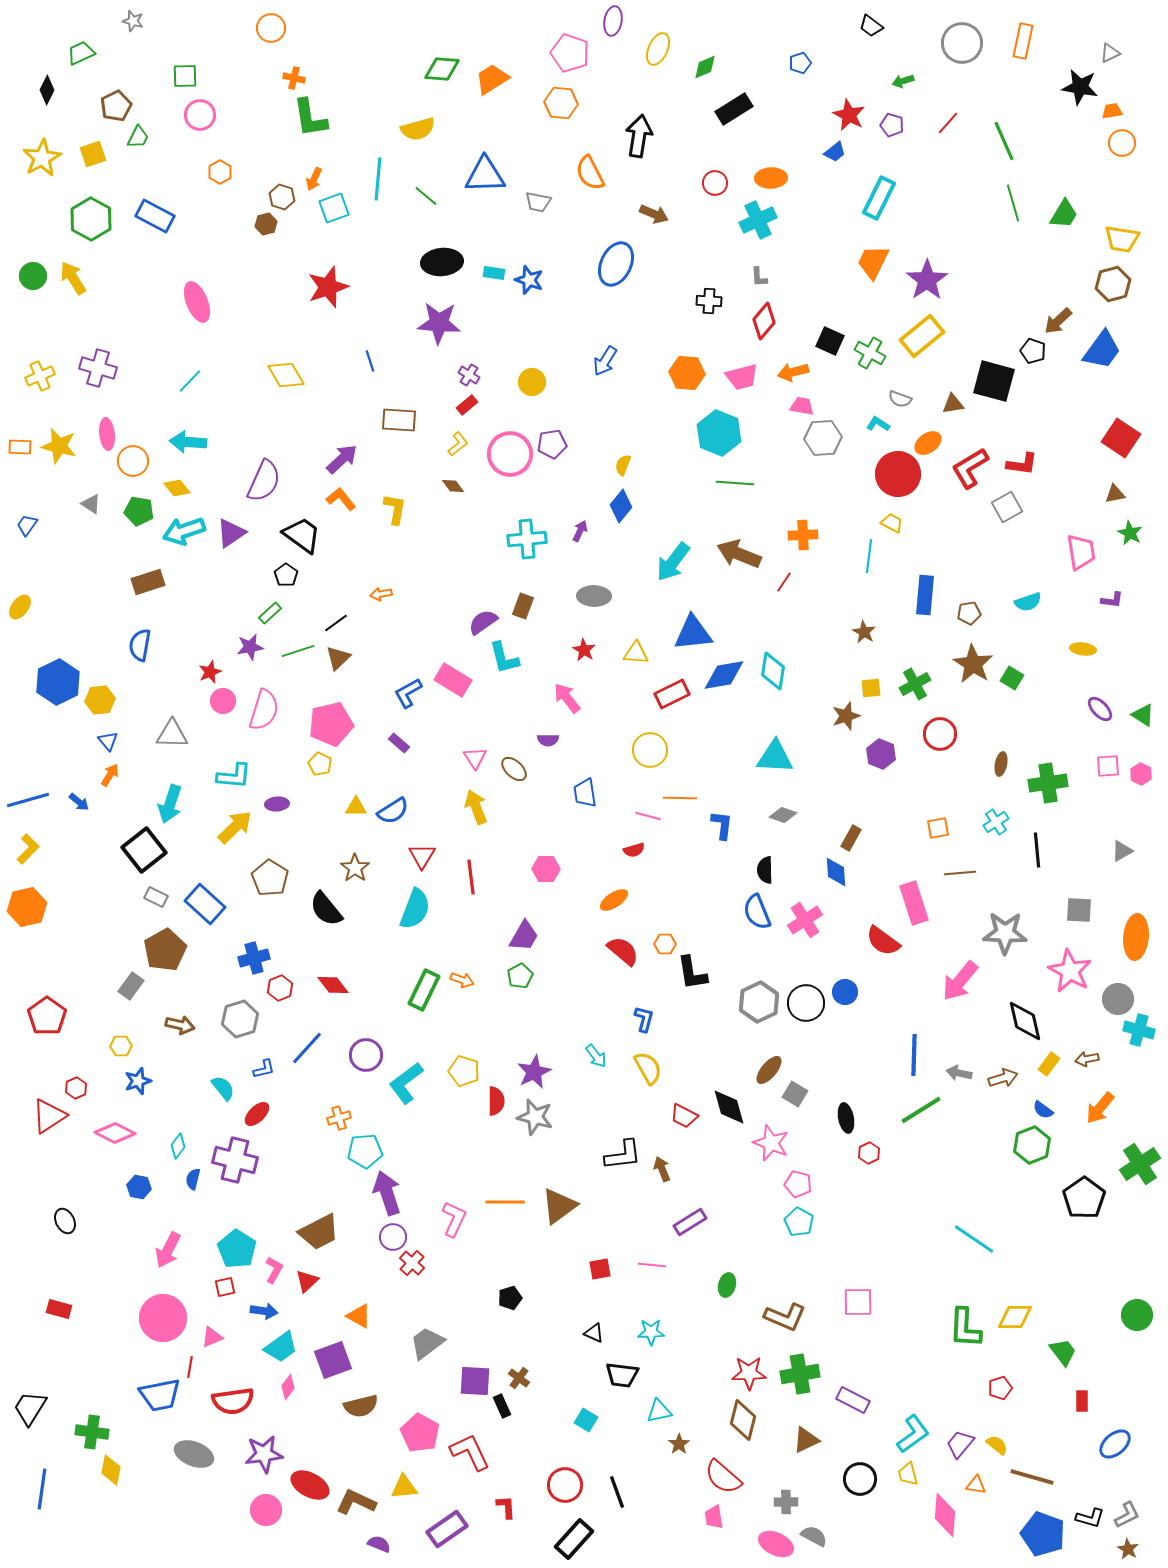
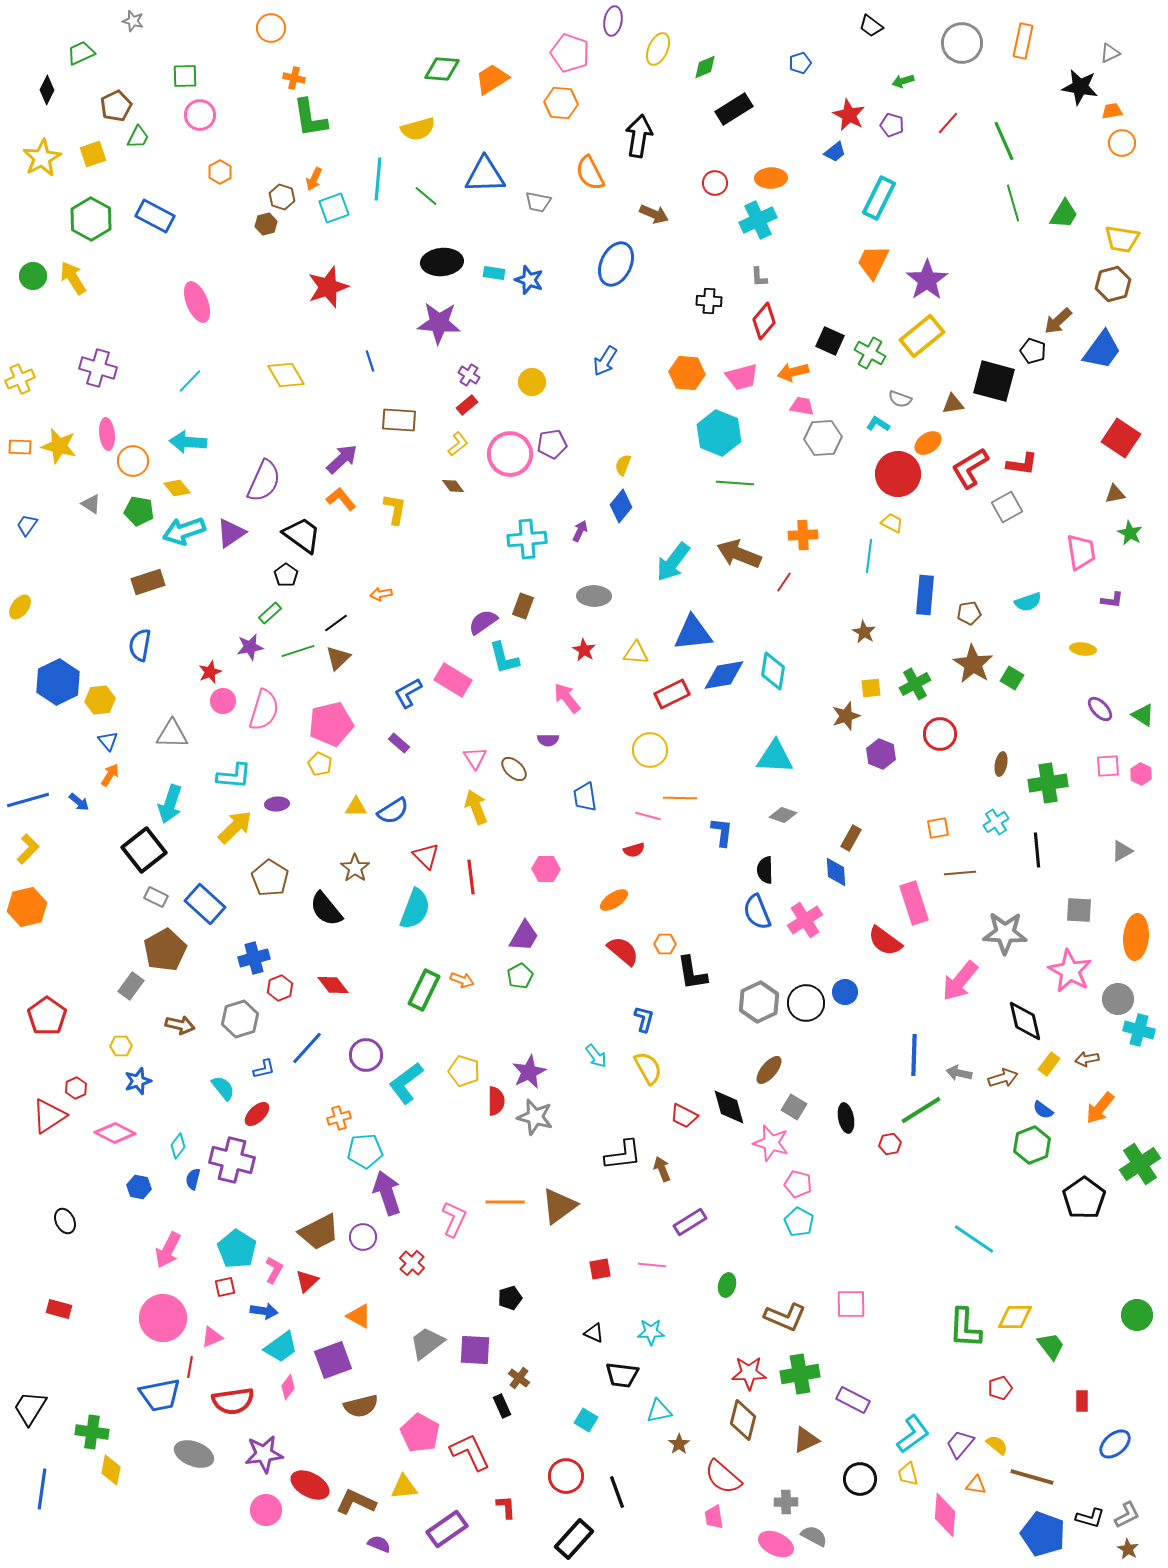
yellow cross at (40, 376): moved 20 px left, 3 px down
blue trapezoid at (585, 793): moved 4 px down
blue L-shape at (722, 825): moved 7 px down
red triangle at (422, 856): moved 4 px right; rotated 16 degrees counterclockwise
red semicircle at (883, 941): moved 2 px right
purple star at (534, 1072): moved 5 px left
gray square at (795, 1094): moved 1 px left, 13 px down
pink star at (771, 1143): rotated 6 degrees counterclockwise
red hexagon at (869, 1153): moved 21 px right, 9 px up; rotated 15 degrees clockwise
purple cross at (235, 1160): moved 3 px left
purple circle at (393, 1237): moved 30 px left
pink square at (858, 1302): moved 7 px left, 2 px down
green trapezoid at (1063, 1352): moved 12 px left, 6 px up
purple square at (475, 1381): moved 31 px up
red circle at (565, 1485): moved 1 px right, 9 px up
